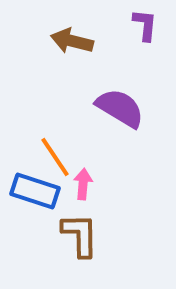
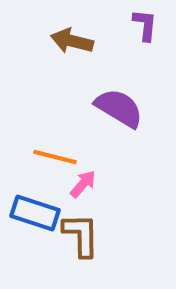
purple semicircle: moved 1 px left
orange line: rotated 42 degrees counterclockwise
pink arrow: rotated 36 degrees clockwise
blue rectangle: moved 22 px down
brown L-shape: moved 1 px right
